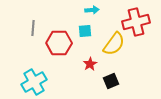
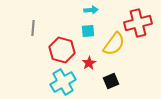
cyan arrow: moved 1 px left
red cross: moved 2 px right, 1 px down
cyan square: moved 3 px right
red hexagon: moved 3 px right, 7 px down; rotated 15 degrees clockwise
red star: moved 1 px left, 1 px up
cyan cross: moved 29 px right
